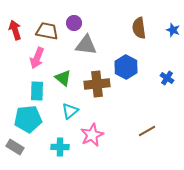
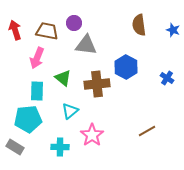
brown semicircle: moved 3 px up
pink star: rotated 10 degrees counterclockwise
